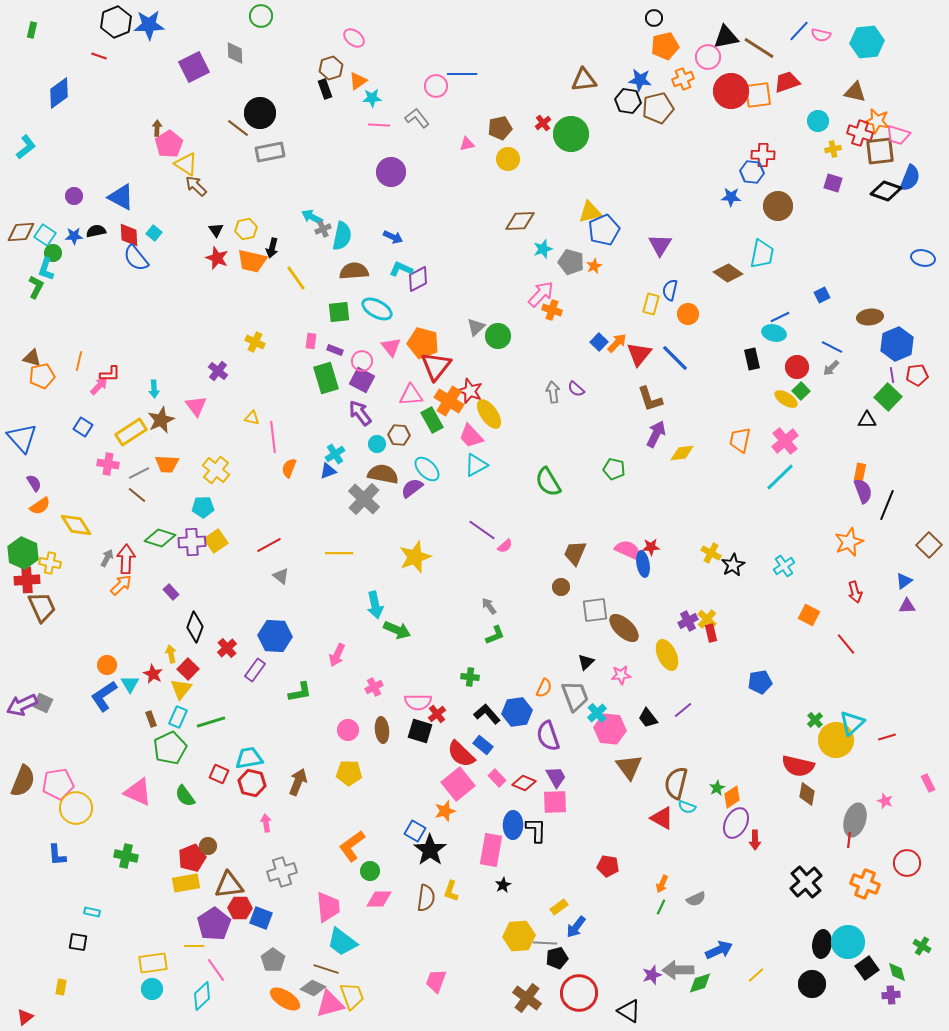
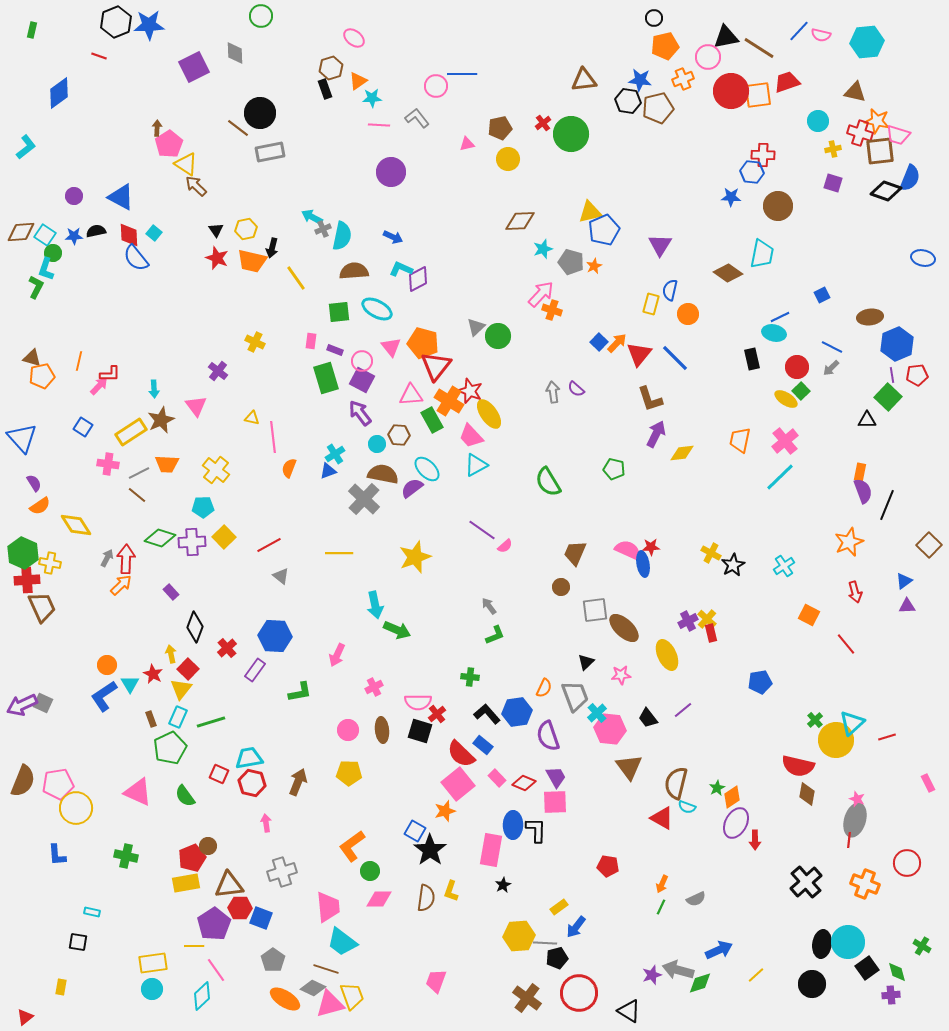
yellow square at (216, 541): moved 8 px right, 4 px up; rotated 10 degrees counterclockwise
pink star at (885, 801): moved 28 px left, 2 px up
gray arrow at (678, 970): rotated 16 degrees clockwise
